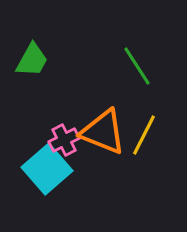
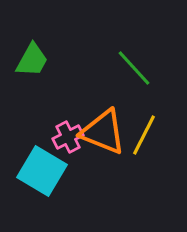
green line: moved 3 px left, 2 px down; rotated 9 degrees counterclockwise
pink cross: moved 4 px right, 3 px up
cyan square: moved 5 px left, 2 px down; rotated 18 degrees counterclockwise
